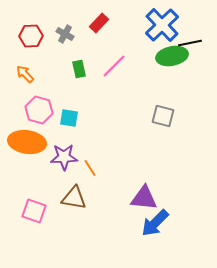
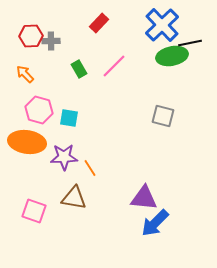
gray cross: moved 14 px left, 7 px down; rotated 30 degrees counterclockwise
green rectangle: rotated 18 degrees counterclockwise
